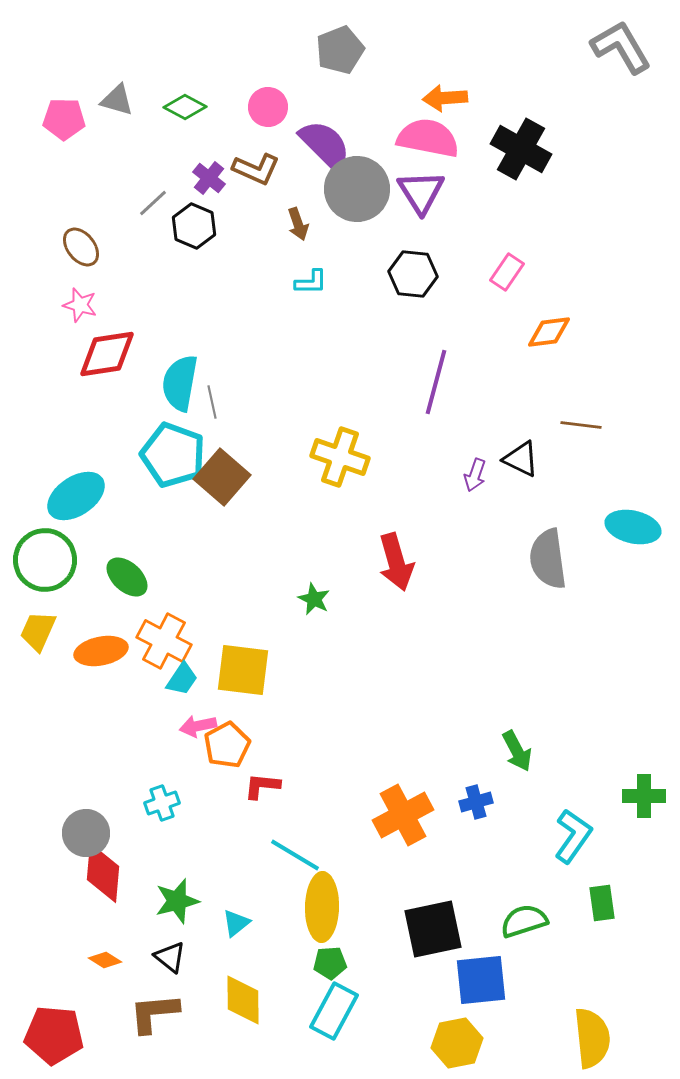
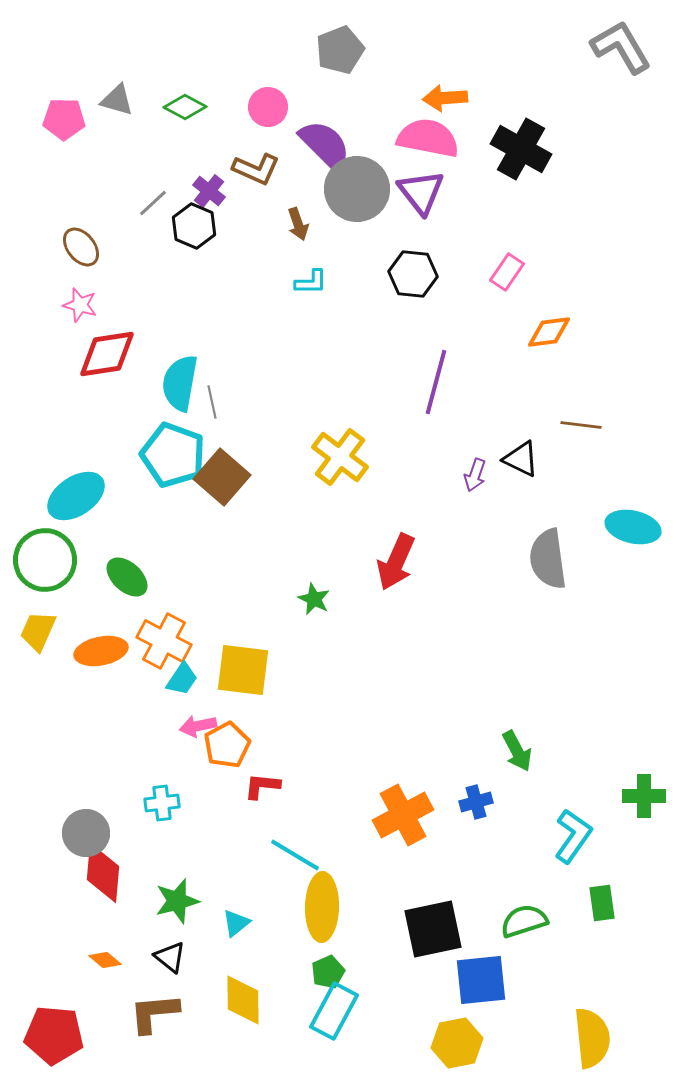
purple cross at (209, 178): moved 13 px down
purple triangle at (421, 192): rotated 6 degrees counterclockwise
yellow cross at (340, 457): rotated 18 degrees clockwise
red arrow at (396, 562): rotated 40 degrees clockwise
cyan cross at (162, 803): rotated 12 degrees clockwise
orange diamond at (105, 960): rotated 8 degrees clockwise
green pentagon at (330, 963): moved 2 px left, 9 px down; rotated 20 degrees counterclockwise
